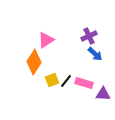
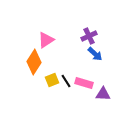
black line: rotated 72 degrees counterclockwise
